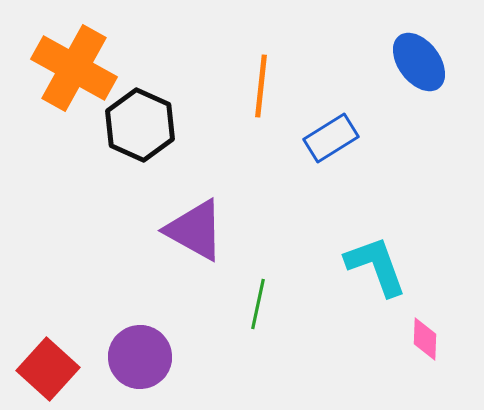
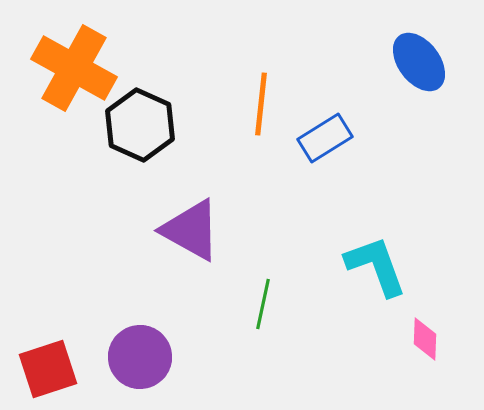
orange line: moved 18 px down
blue rectangle: moved 6 px left
purple triangle: moved 4 px left
green line: moved 5 px right
red square: rotated 30 degrees clockwise
